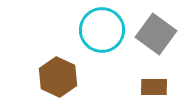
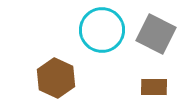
gray square: rotated 9 degrees counterclockwise
brown hexagon: moved 2 px left, 1 px down
